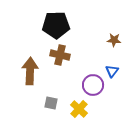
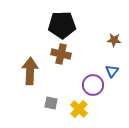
black pentagon: moved 6 px right
brown cross: moved 1 px right, 1 px up
